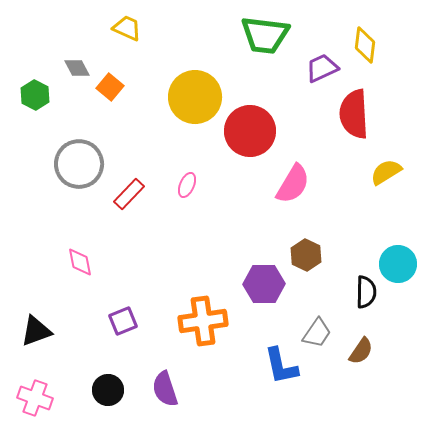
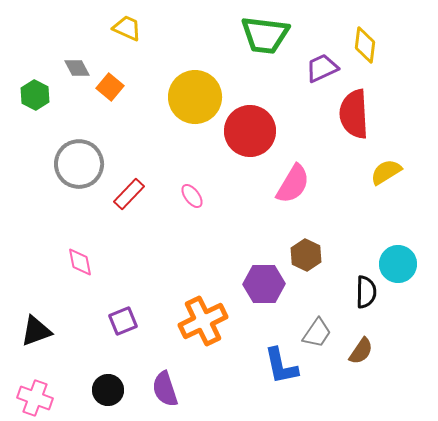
pink ellipse: moved 5 px right, 11 px down; rotated 60 degrees counterclockwise
orange cross: rotated 18 degrees counterclockwise
